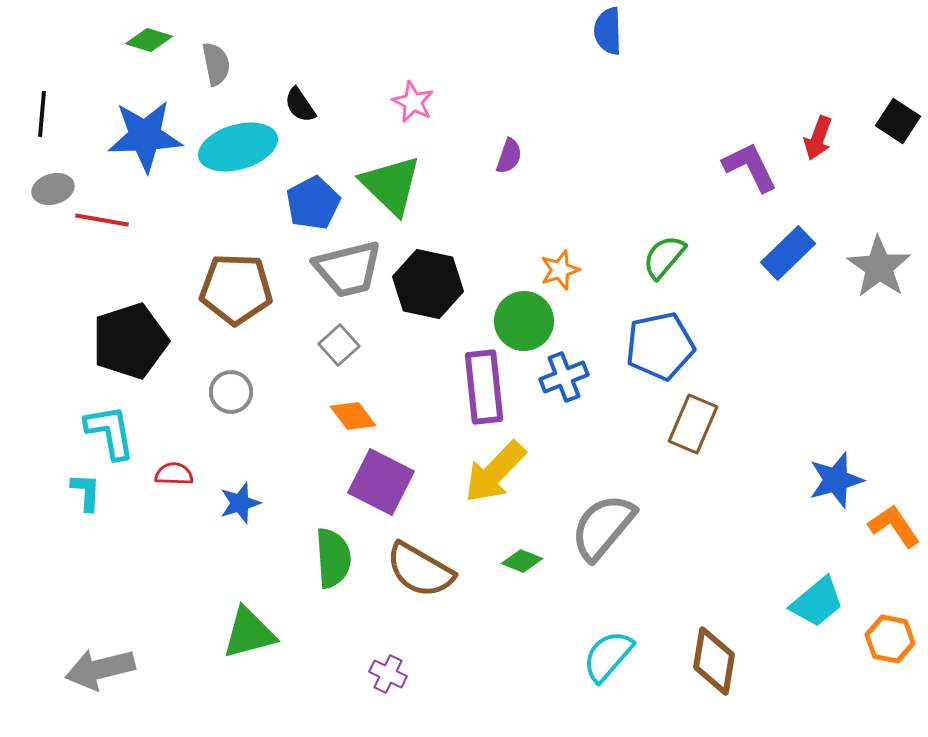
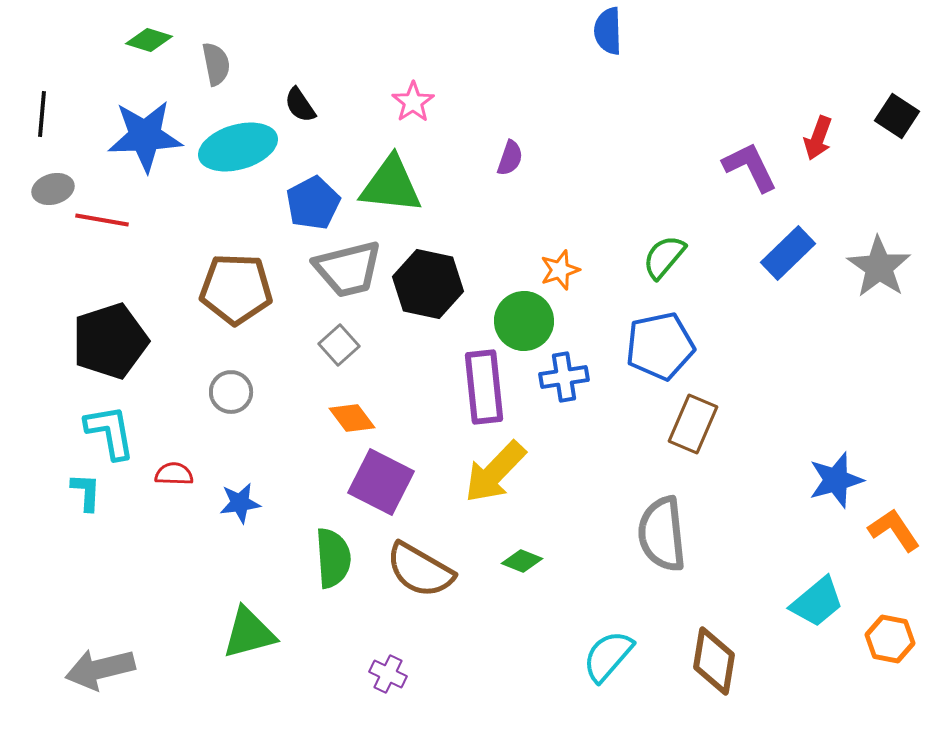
pink star at (413, 102): rotated 12 degrees clockwise
black square at (898, 121): moved 1 px left, 5 px up
purple semicircle at (509, 156): moved 1 px right, 2 px down
green triangle at (391, 185): rotated 38 degrees counterclockwise
black pentagon at (130, 341): moved 20 px left
blue cross at (564, 377): rotated 12 degrees clockwise
orange diamond at (353, 416): moved 1 px left, 2 px down
blue star at (240, 503): rotated 9 degrees clockwise
orange L-shape at (894, 526): moved 4 px down
gray semicircle at (603, 527): moved 59 px right, 7 px down; rotated 46 degrees counterclockwise
